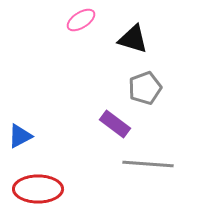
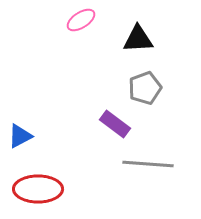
black triangle: moved 5 px right; rotated 20 degrees counterclockwise
